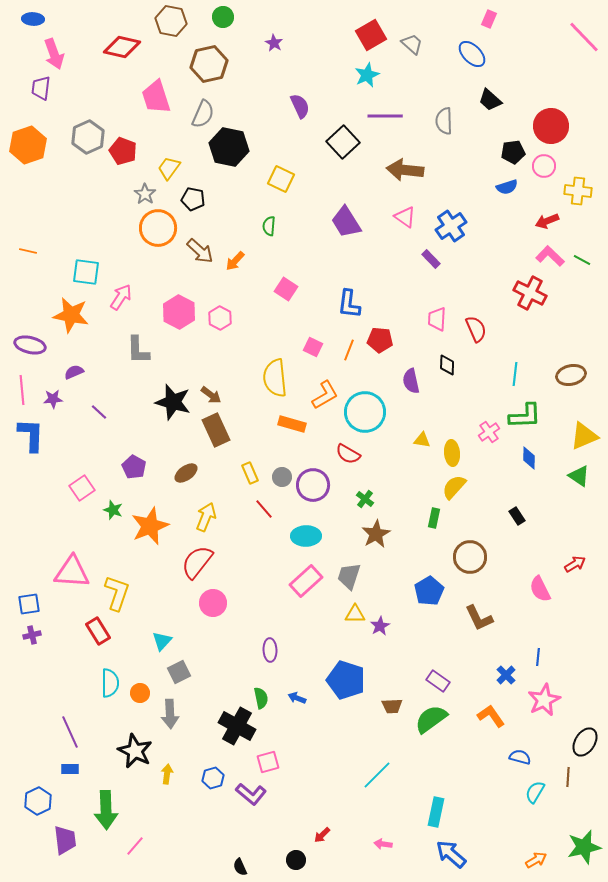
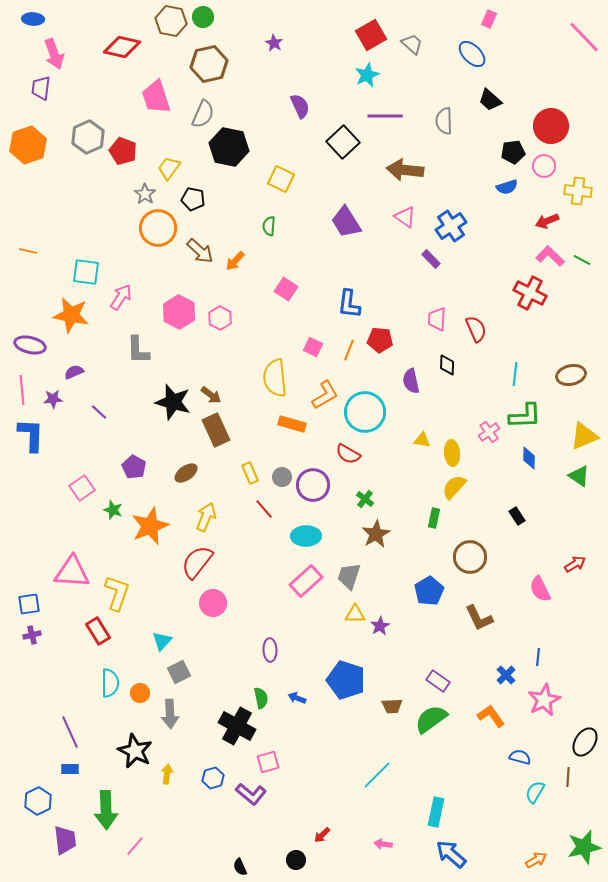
green circle at (223, 17): moved 20 px left
